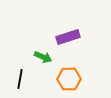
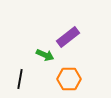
purple rectangle: rotated 20 degrees counterclockwise
green arrow: moved 2 px right, 2 px up
